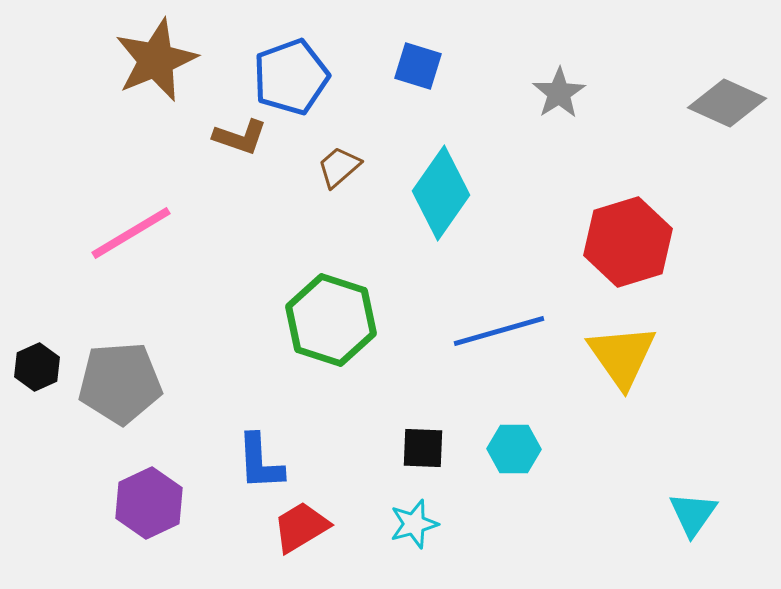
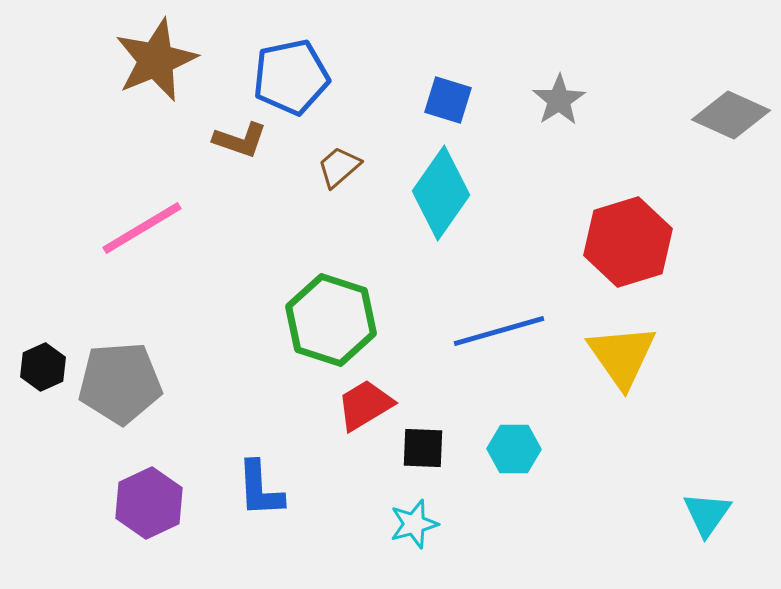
blue square: moved 30 px right, 34 px down
blue pentagon: rotated 8 degrees clockwise
gray star: moved 7 px down
gray diamond: moved 4 px right, 12 px down
brown L-shape: moved 3 px down
pink line: moved 11 px right, 5 px up
black hexagon: moved 6 px right
blue L-shape: moved 27 px down
cyan triangle: moved 14 px right
red trapezoid: moved 64 px right, 122 px up
